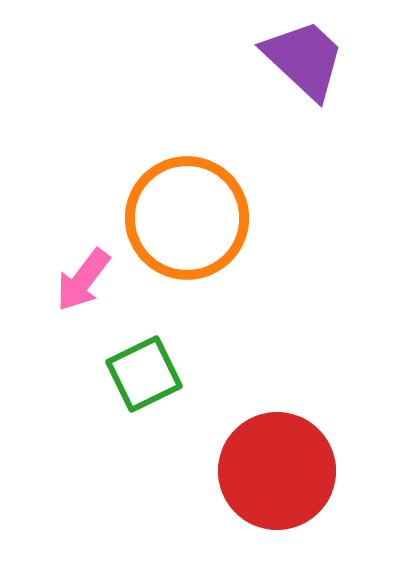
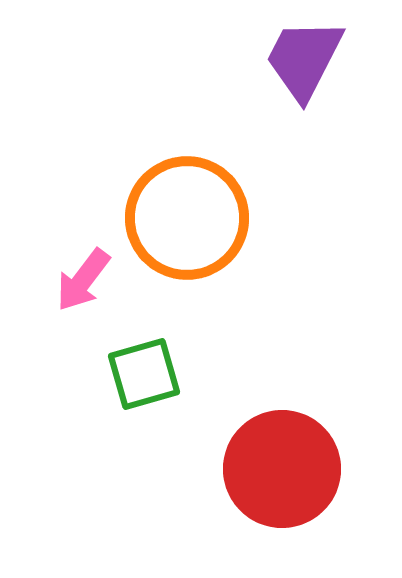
purple trapezoid: rotated 106 degrees counterclockwise
green square: rotated 10 degrees clockwise
red circle: moved 5 px right, 2 px up
